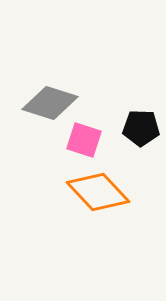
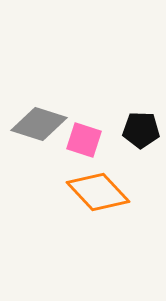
gray diamond: moved 11 px left, 21 px down
black pentagon: moved 2 px down
